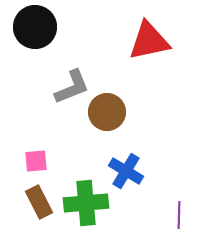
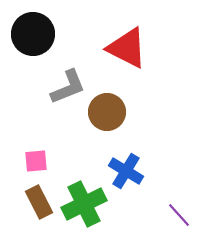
black circle: moved 2 px left, 7 px down
red triangle: moved 22 px left, 7 px down; rotated 39 degrees clockwise
gray L-shape: moved 4 px left
green cross: moved 2 px left, 1 px down; rotated 21 degrees counterclockwise
purple line: rotated 44 degrees counterclockwise
